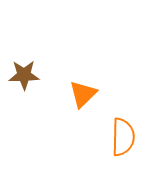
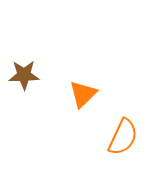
orange semicircle: rotated 24 degrees clockwise
